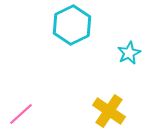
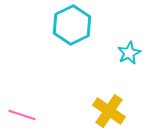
pink line: moved 1 px right, 1 px down; rotated 60 degrees clockwise
